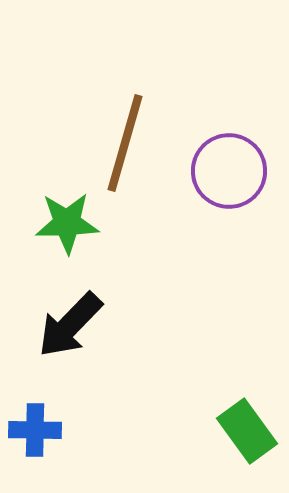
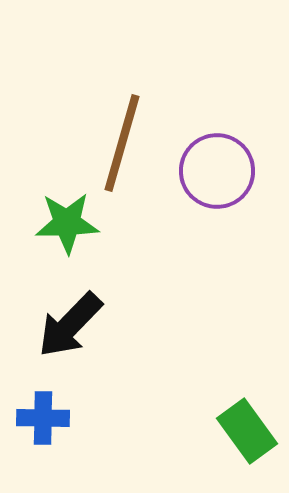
brown line: moved 3 px left
purple circle: moved 12 px left
blue cross: moved 8 px right, 12 px up
